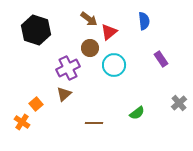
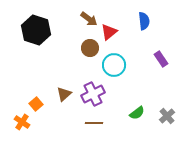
purple cross: moved 25 px right, 26 px down
gray cross: moved 12 px left, 13 px down
